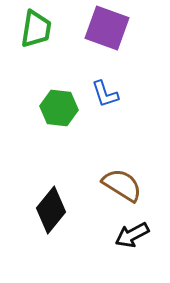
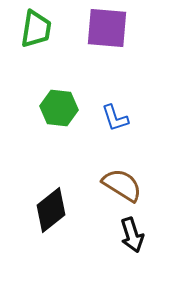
purple square: rotated 15 degrees counterclockwise
blue L-shape: moved 10 px right, 24 px down
black diamond: rotated 12 degrees clockwise
black arrow: rotated 80 degrees counterclockwise
